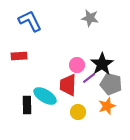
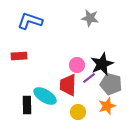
blue L-shape: rotated 45 degrees counterclockwise
black star: rotated 10 degrees clockwise
